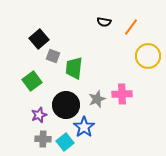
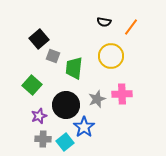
yellow circle: moved 37 px left
green square: moved 4 px down; rotated 12 degrees counterclockwise
purple star: moved 1 px down
